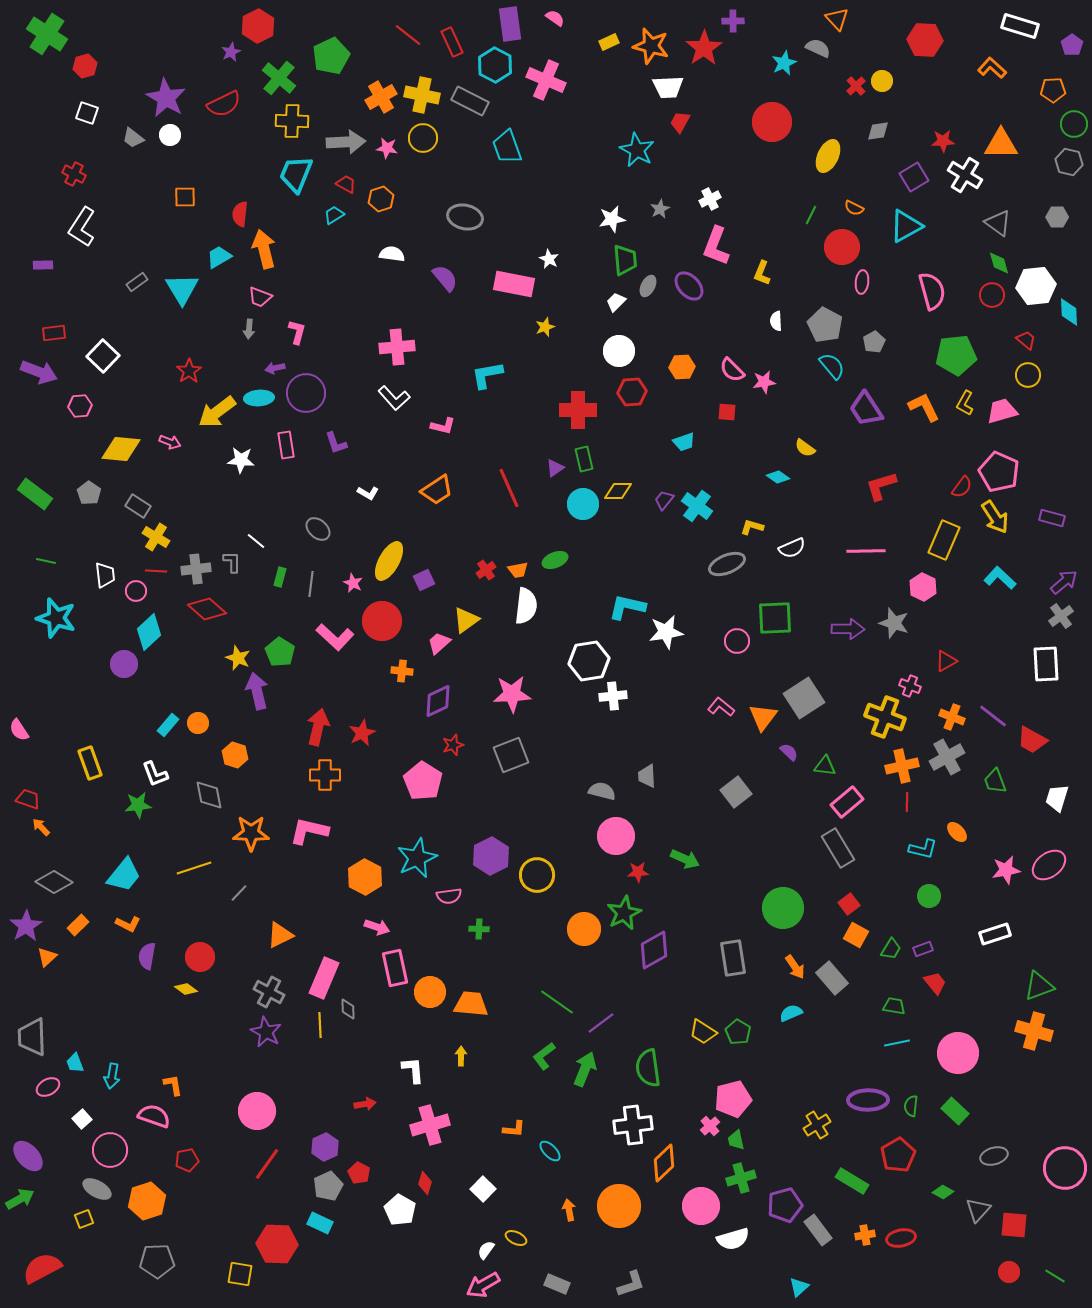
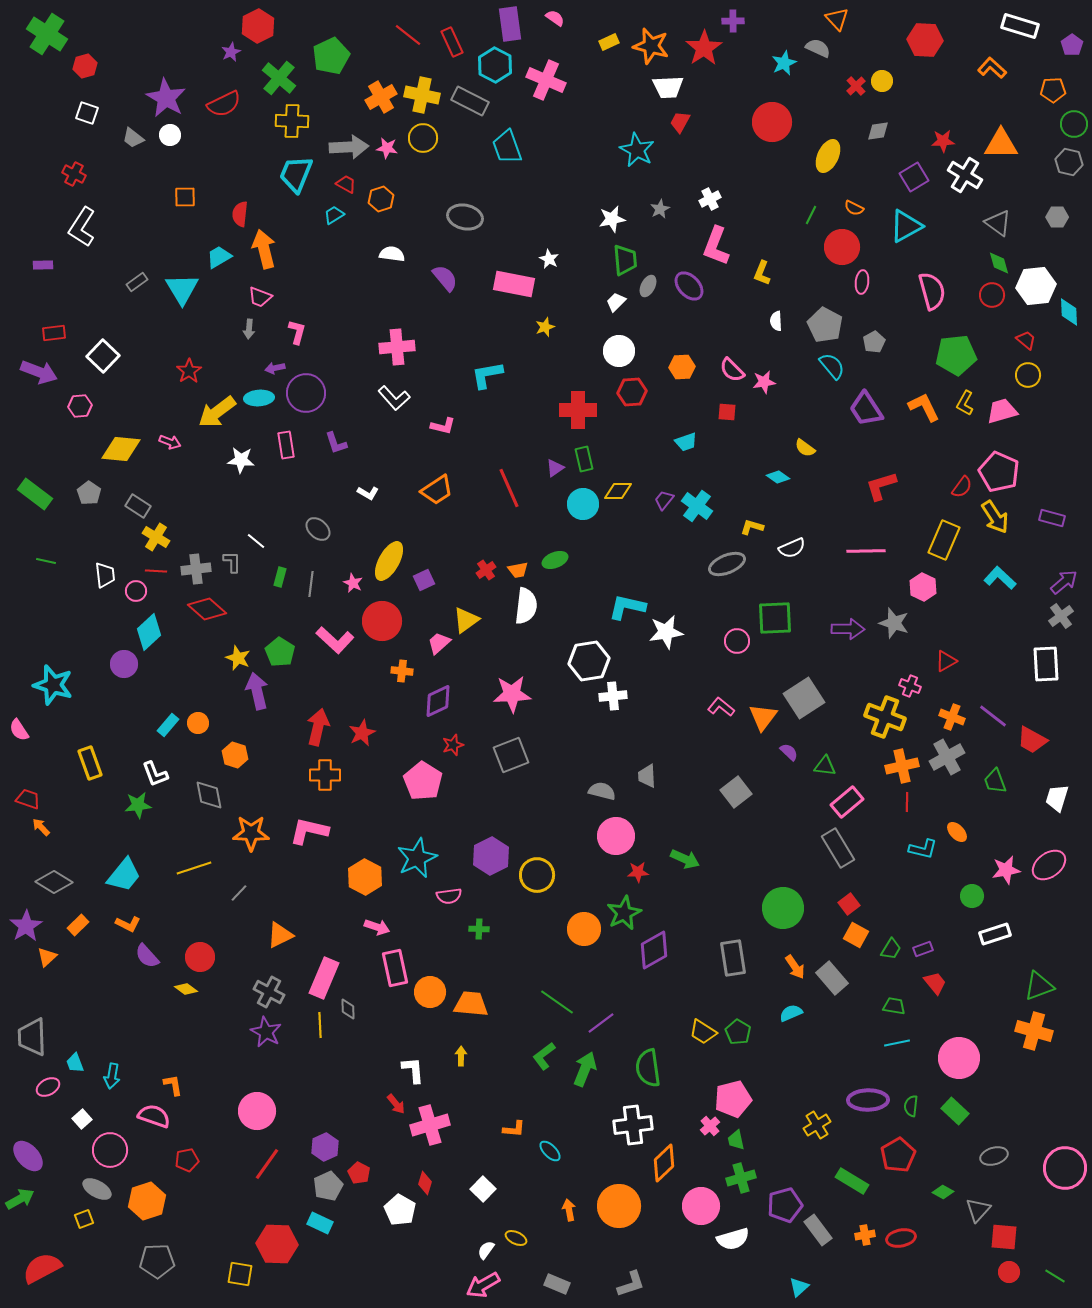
gray arrow at (346, 142): moved 3 px right, 5 px down
cyan trapezoid at (684, 442): moved 2 px right
cyan star at (56, 618): moved 3 px left, 67 px down
pink L-shape at (335, 637): moved 3 px down
green circle at (929, 896): moved 43 px right
purple semicircle at (147, 956): rotated 52 degrees counterclockwise
pink circle at (958, 1053): moved 1 px right, 5 px down
red arrow at (365, 1104): moved 31 px right; rotated 60 degrees clockwise
red square at (1014, 1225): moved 10 px left, 12 px down
